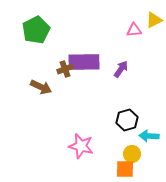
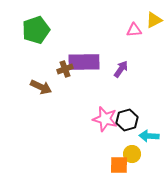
green pentagon: rotated 8 degrees clockwise
pink star: moved 24 px right, 27 px up
orange square: moved 6 px left, 4 px up
